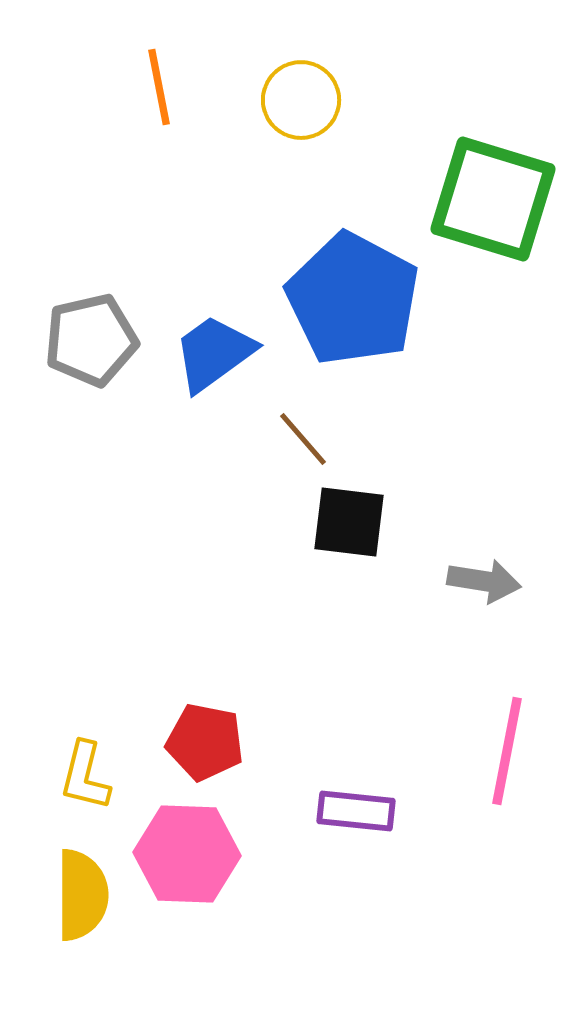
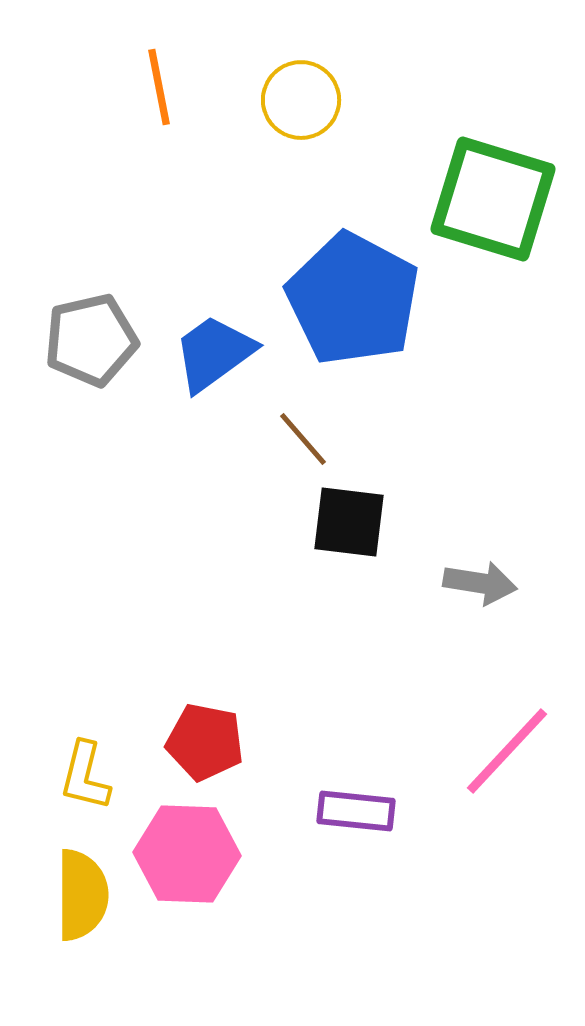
gray arrow: moved 4 px left, 2 px down
pink line: rotated 32 degrees clockwise
